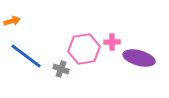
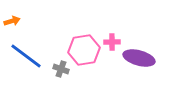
pink hexagon: moved 1 px down
